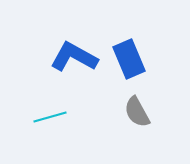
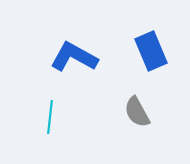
blue rectangle: moved 22 px right, 8 px up
cyan line: rotated 68 degrees counterclockwise
